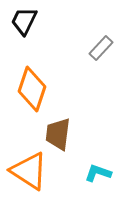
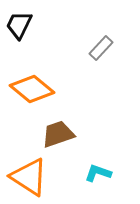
black trapezoid: moved 5 px left, 4 px down
orange diamond: rotated 69 degrees counterclockwise
brown trapezoid: rotated 64 degrees clockwise
orange triangle: moved 6 px down
